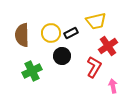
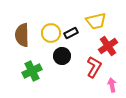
pink arrow: moved 1 px left, 1 px up
